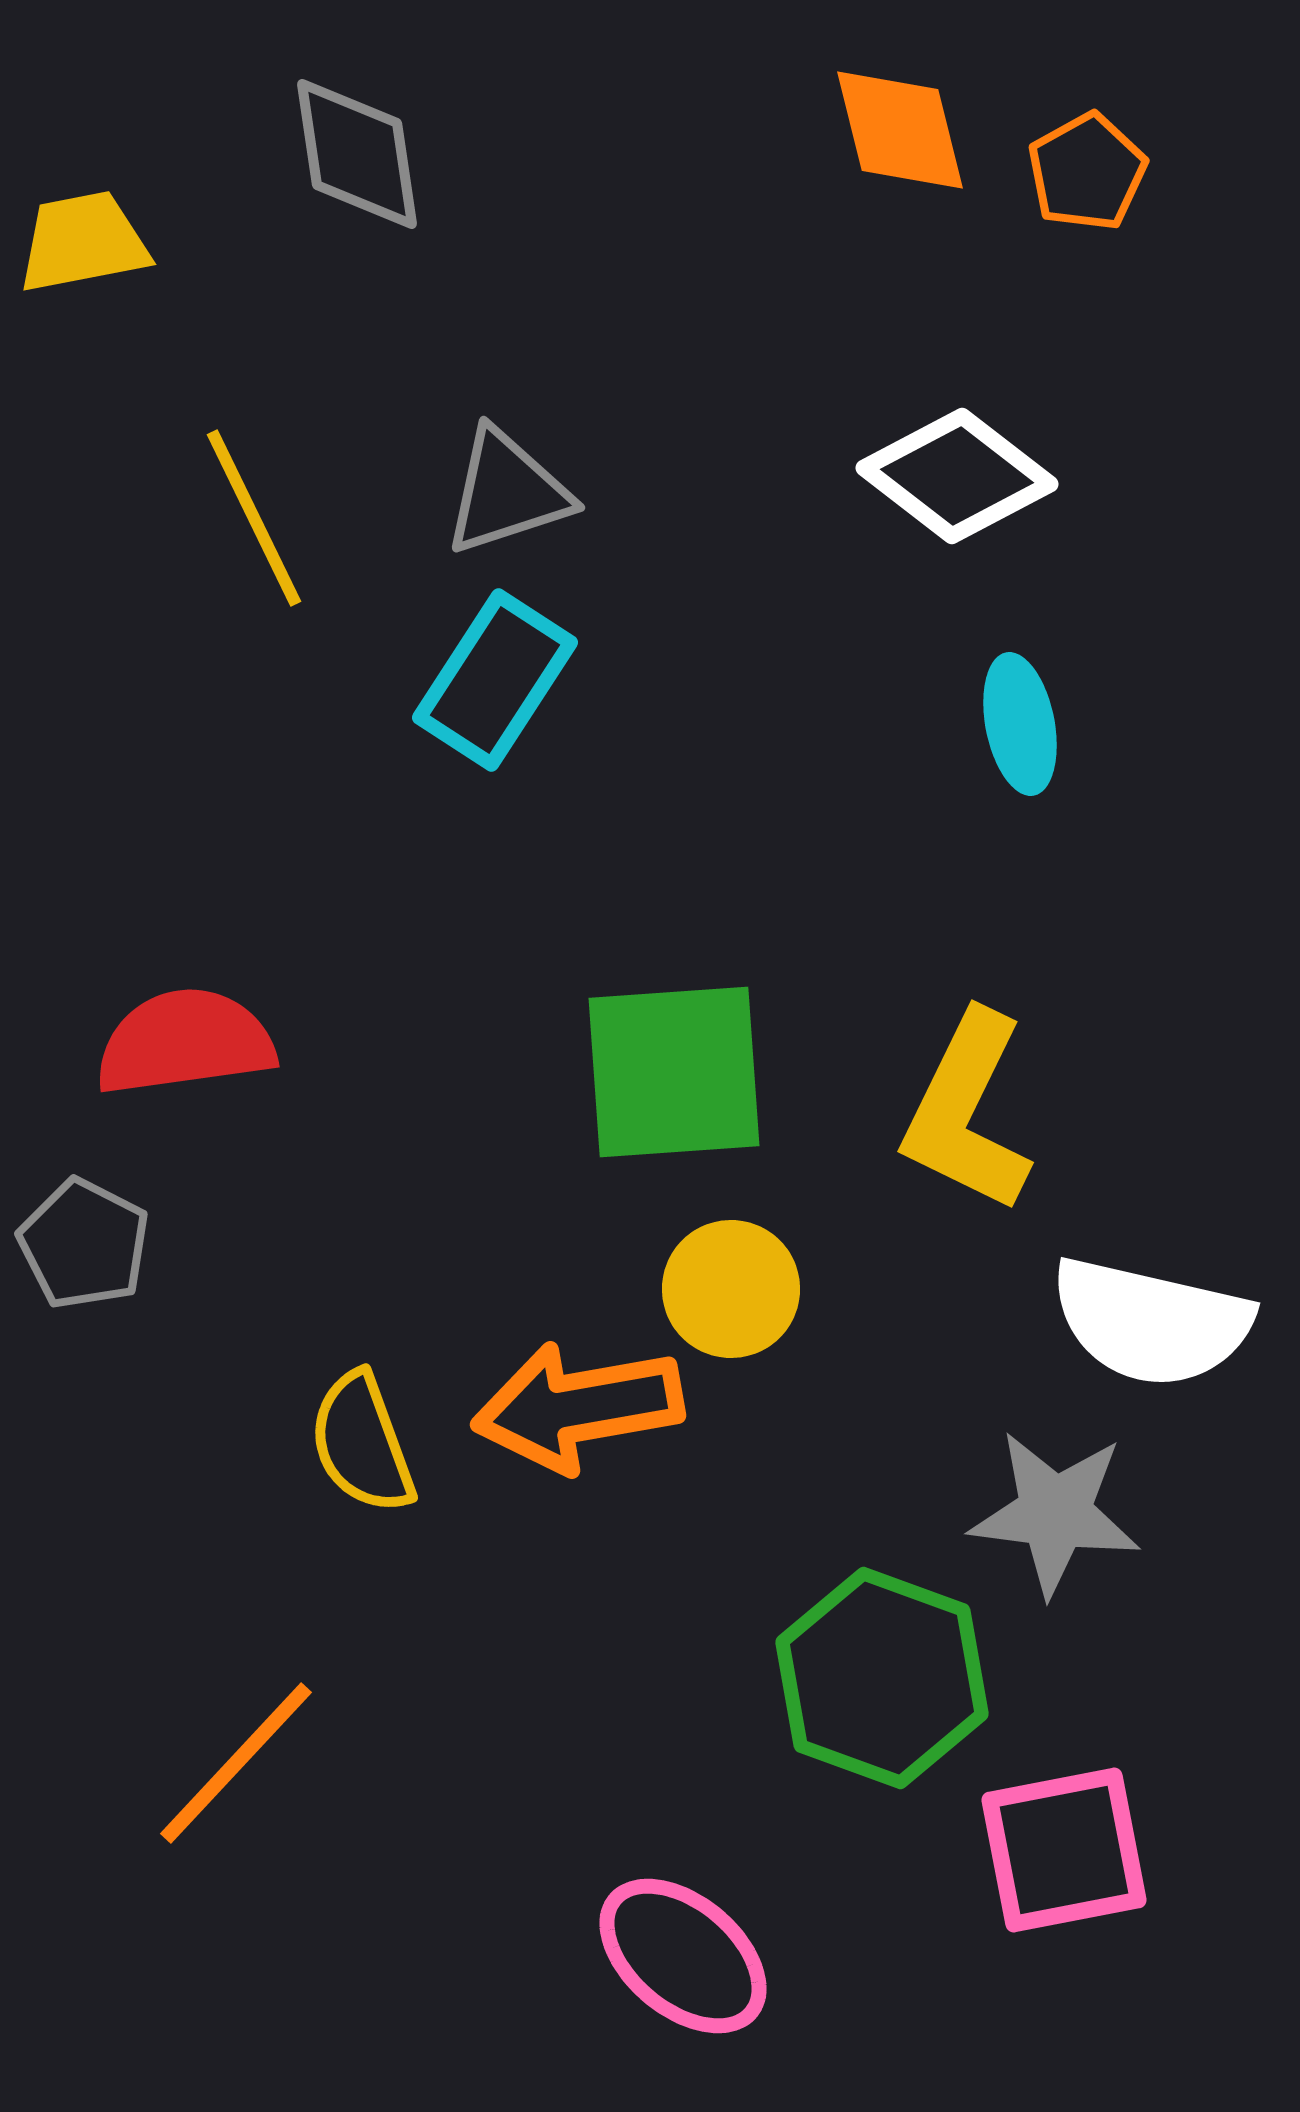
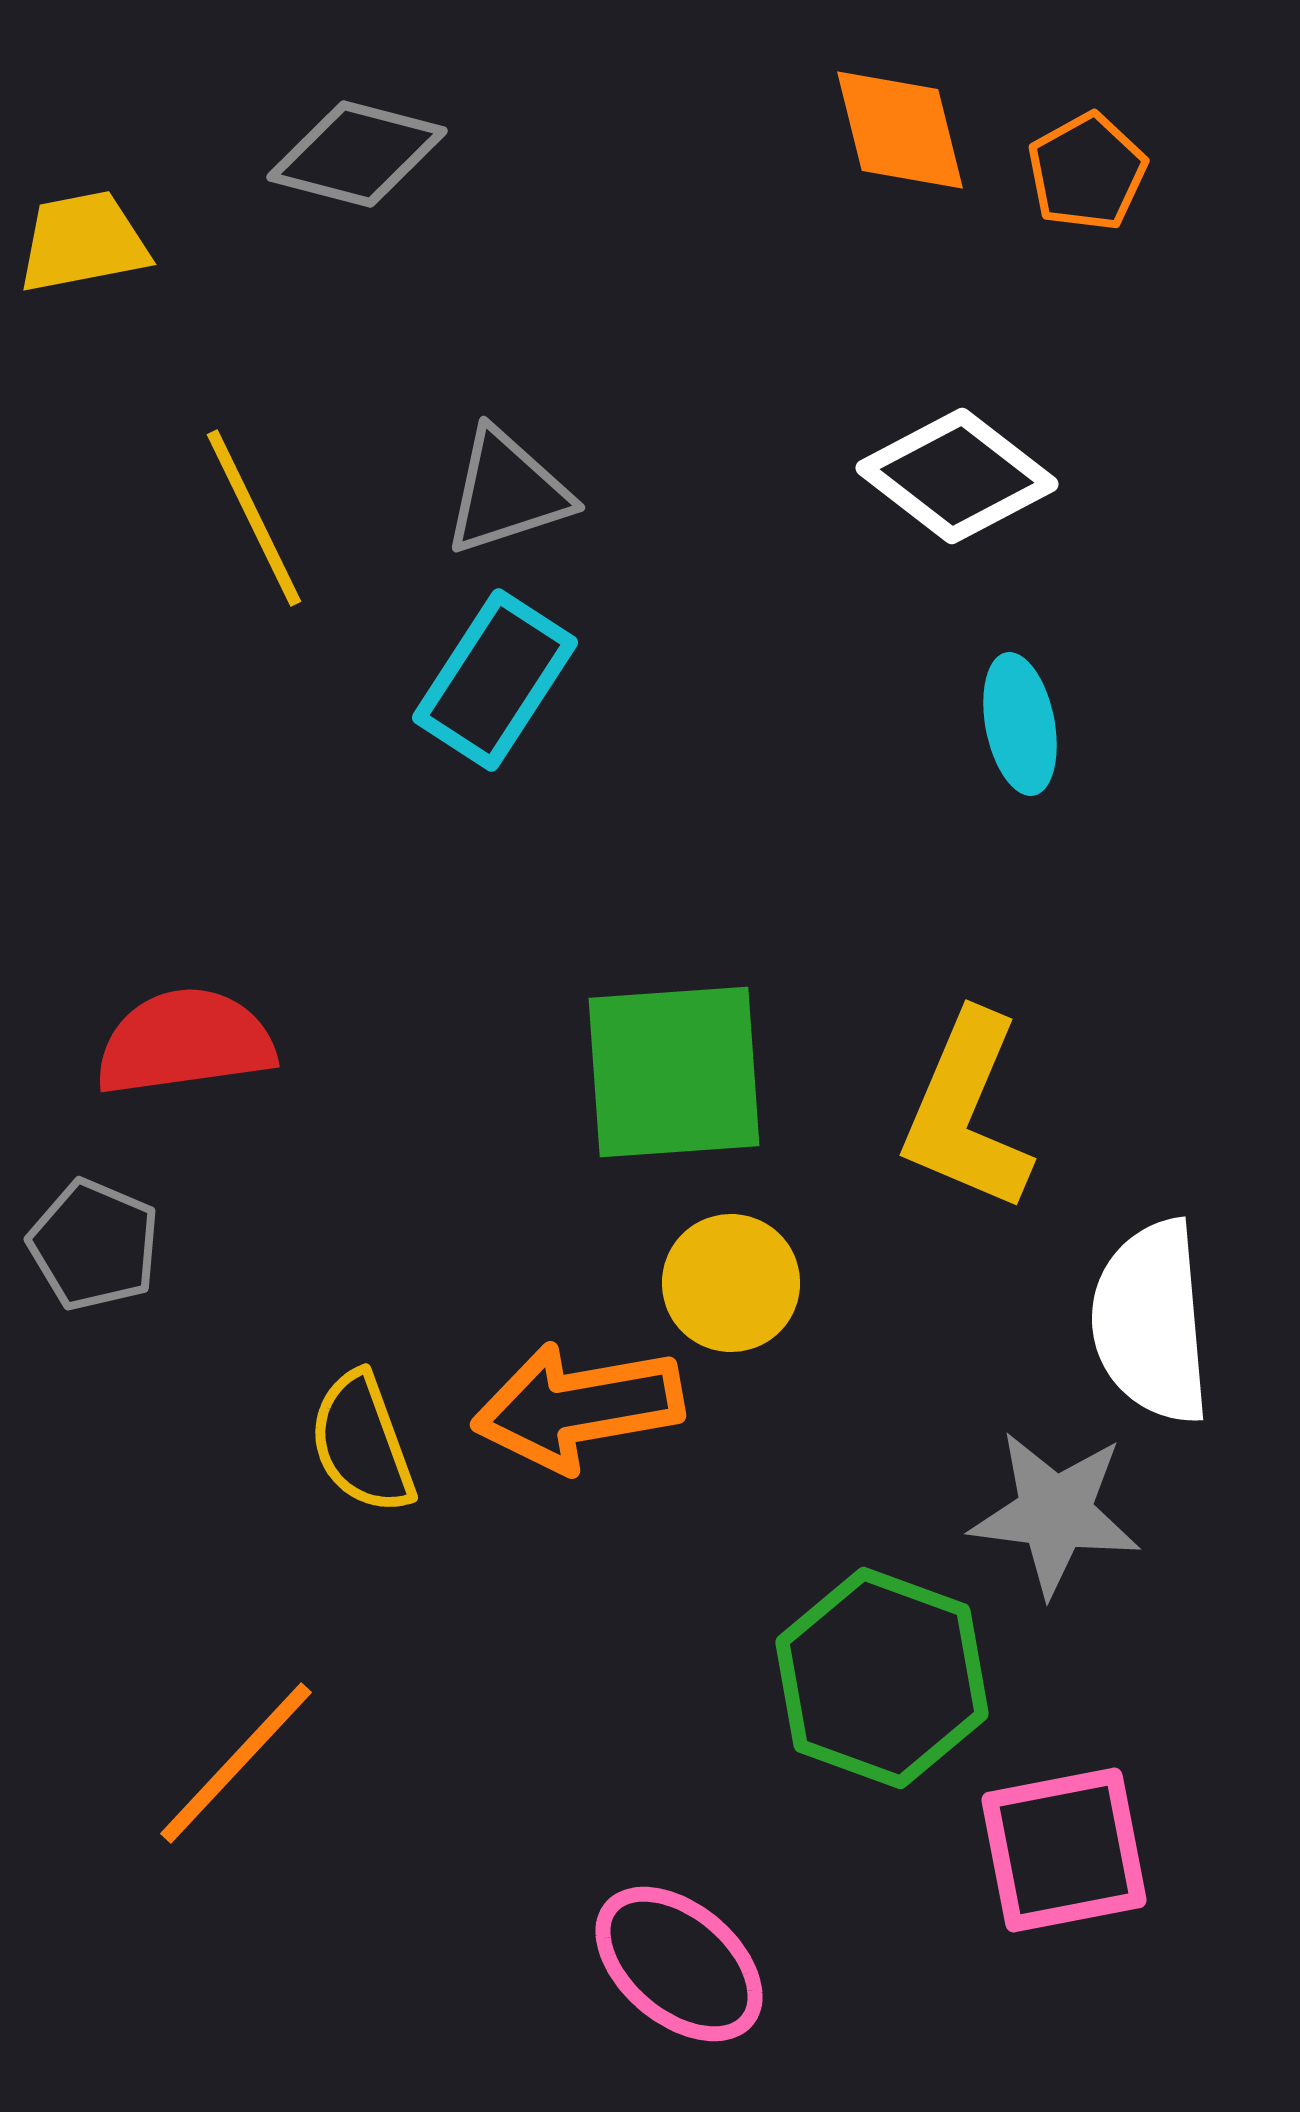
gray diamond: rotated 67 degrees counterclockwise
yellow L-shape: rotated 3 degrees counterclockwise
gray pentagon: moved 10 px right, 1 px down; rotated 4 degrees counterclockwise
yellow circle: moved 6 px up
white semicircle: rotated 72 degrees clockwise
pink ellipse: moved 4 px left, 8 px down
